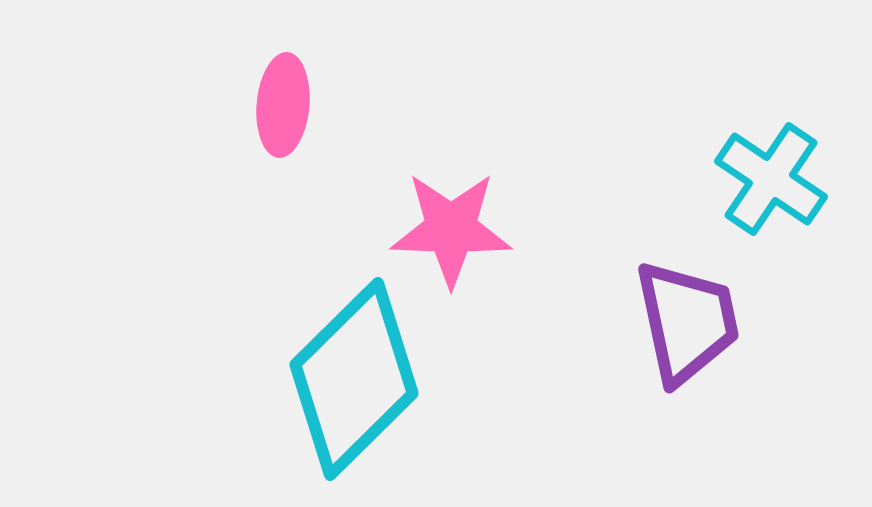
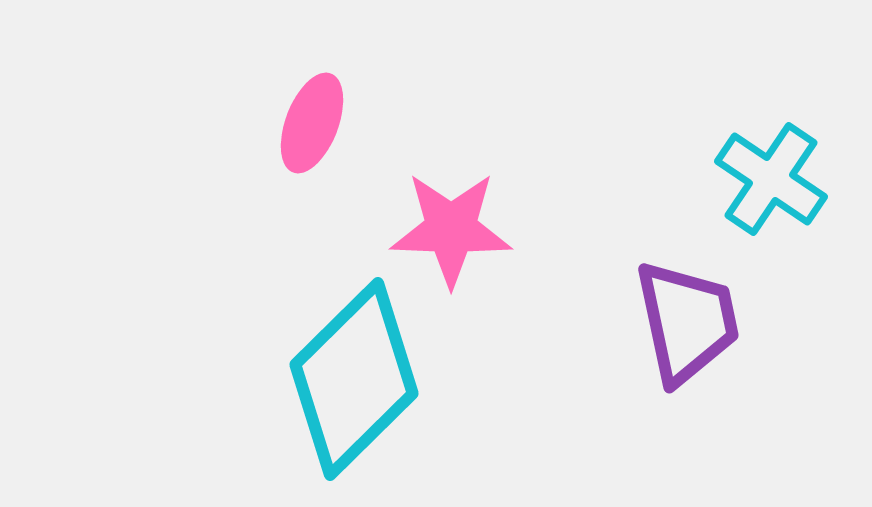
pink ellipse: moved 29 px right, 18 px down; rotated 16 degrees clockwise
